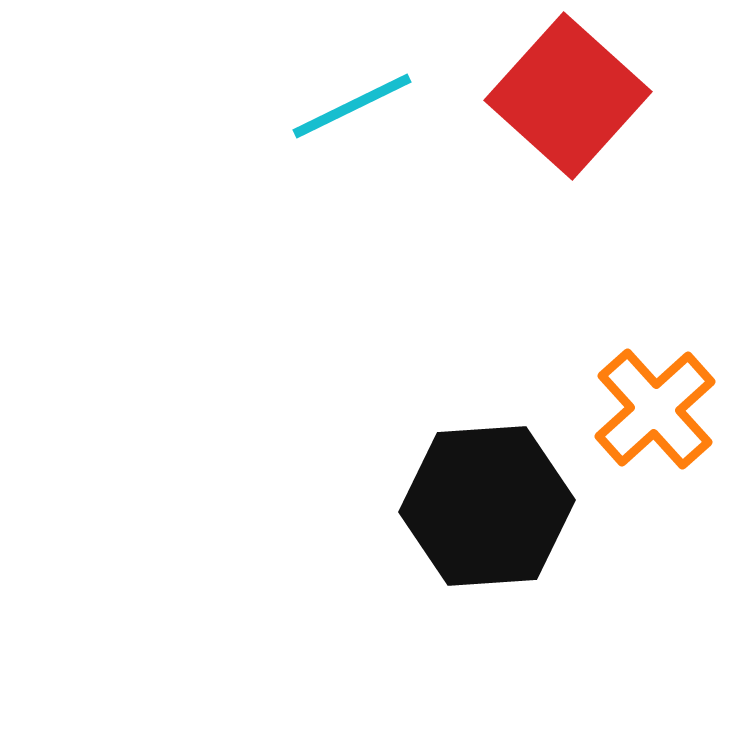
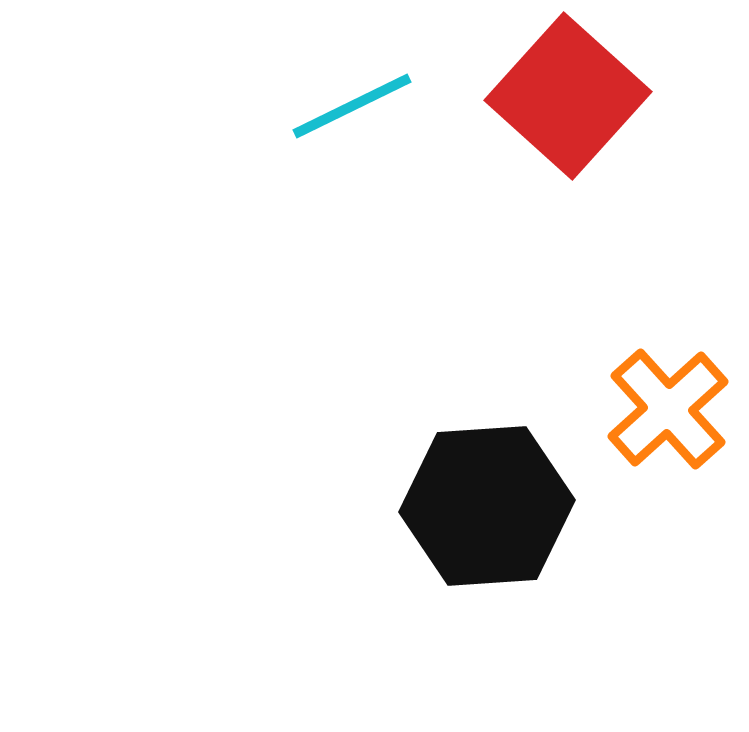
orange cross: moved 13 px right
